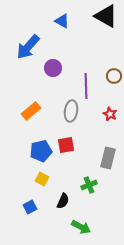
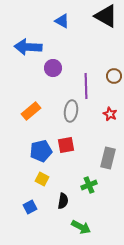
blue arrow: rotated 52 degrees clockwise
black semicircle: rotated 14 degrees counterclockwise
